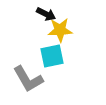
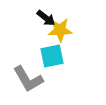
black arrow: moved 4 px down; rotated 12 degrees clockwise
